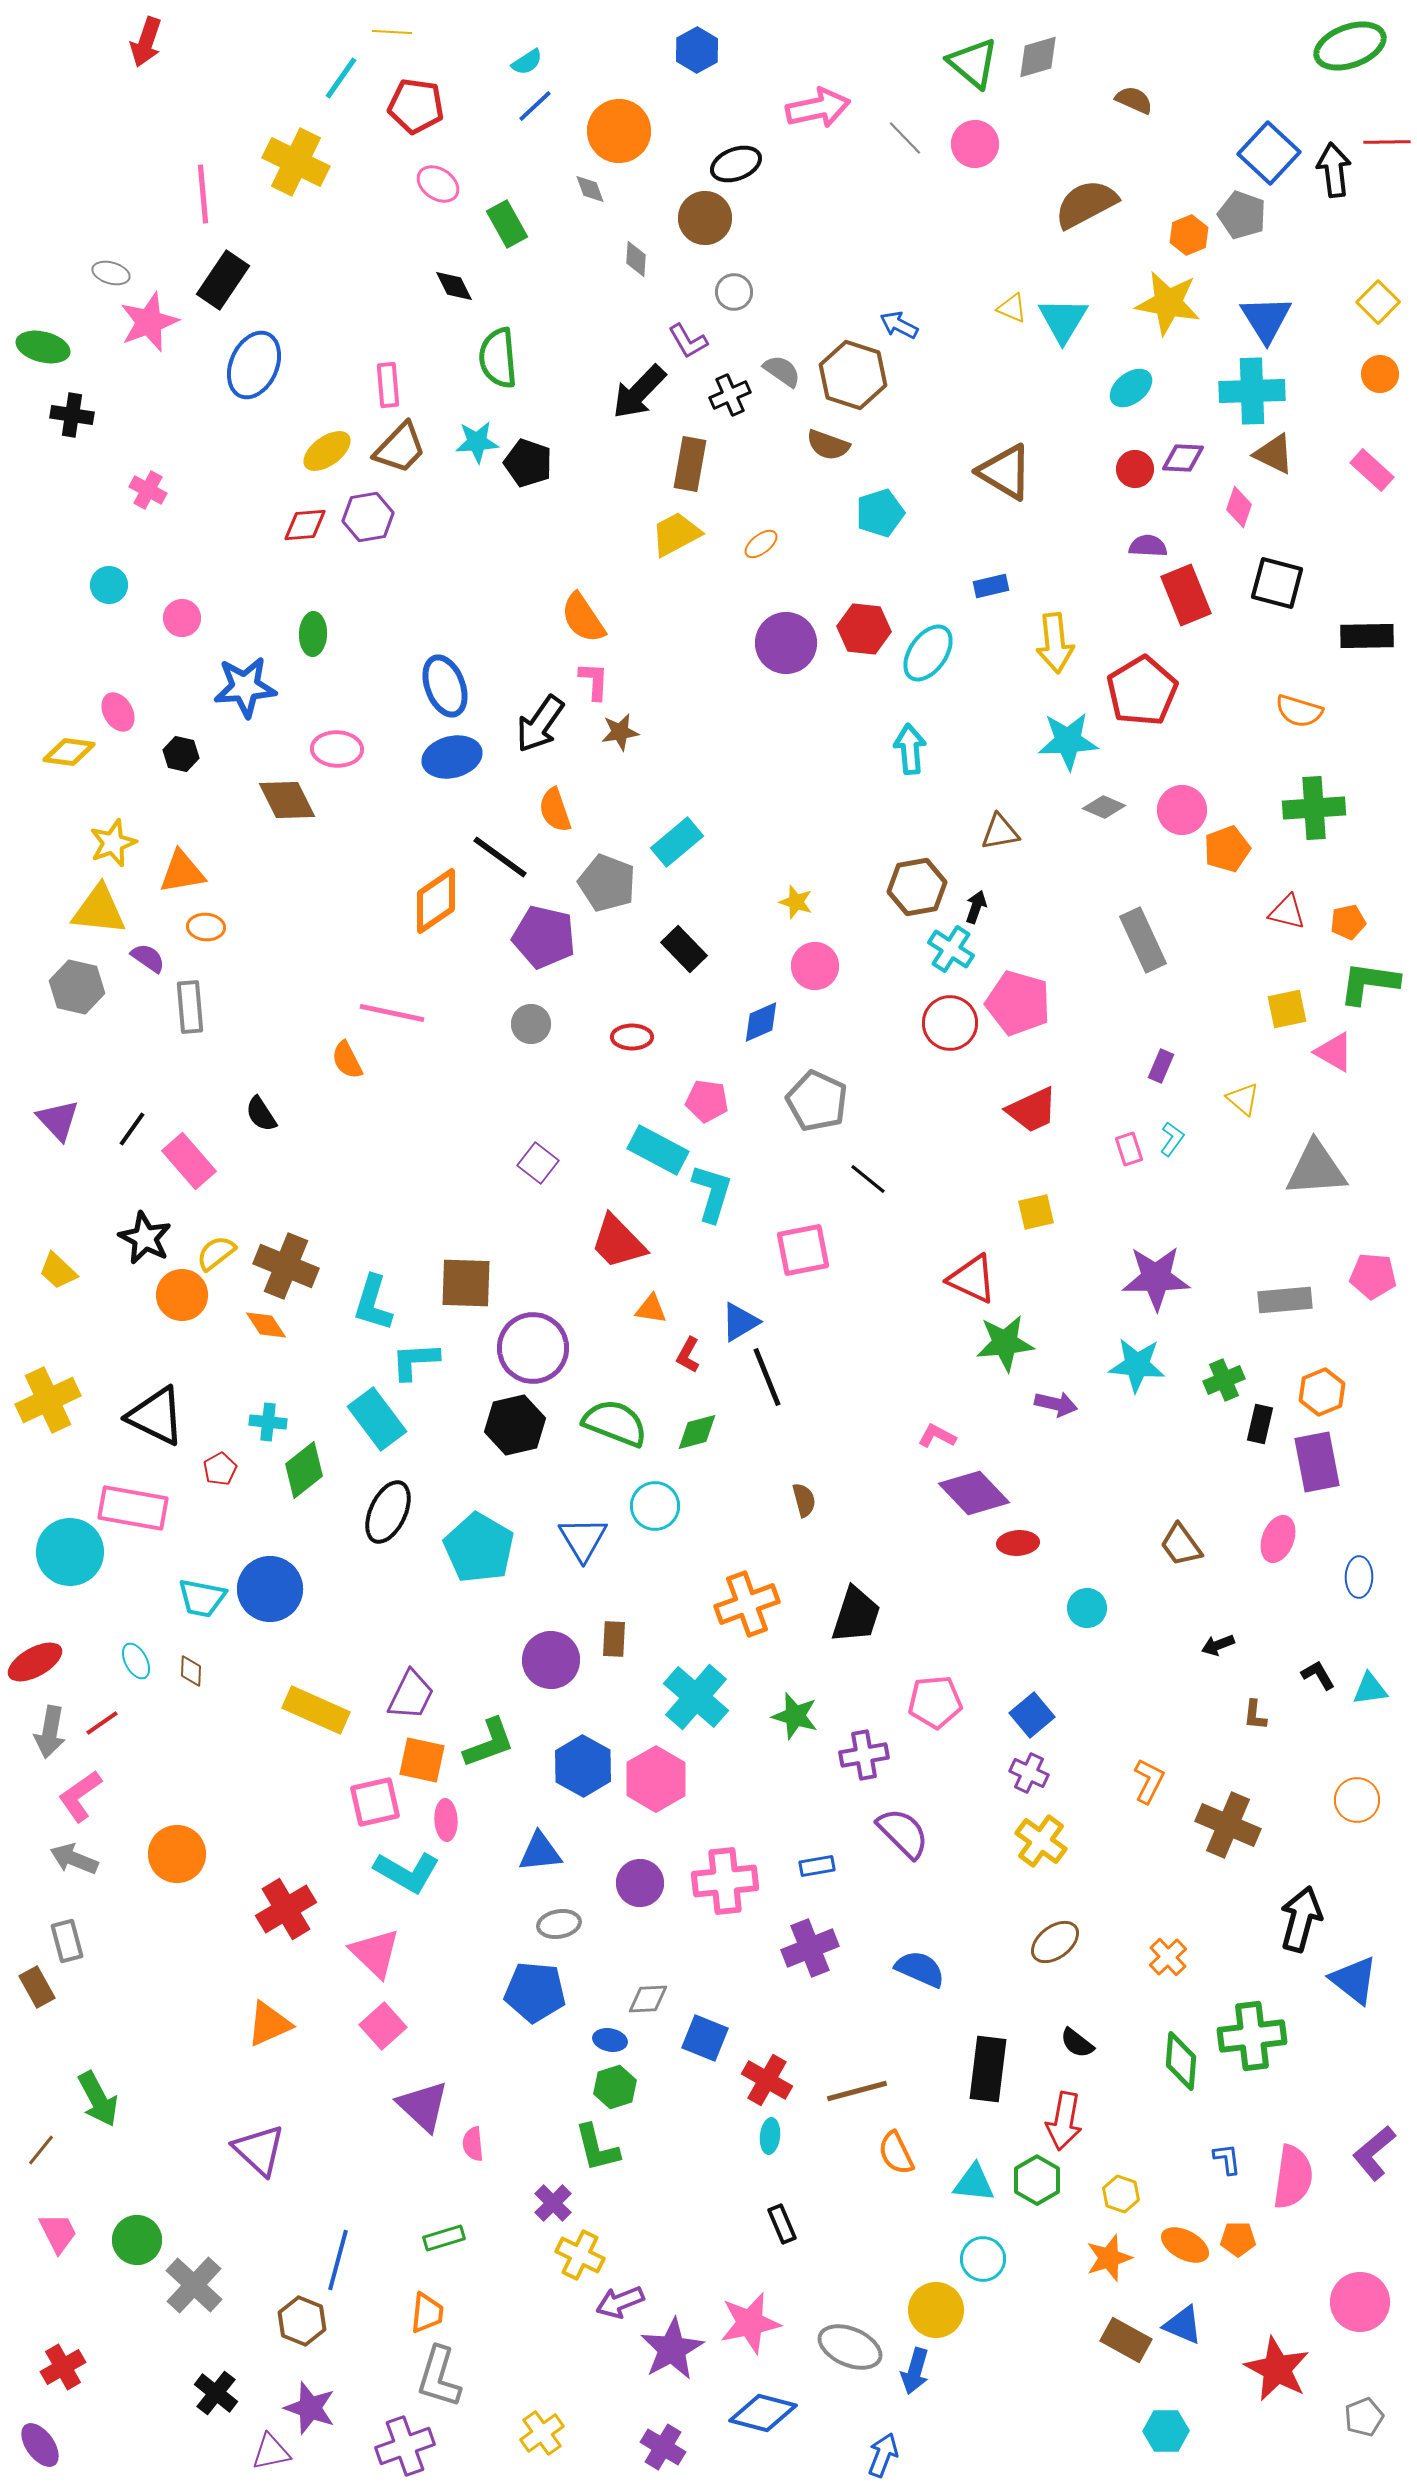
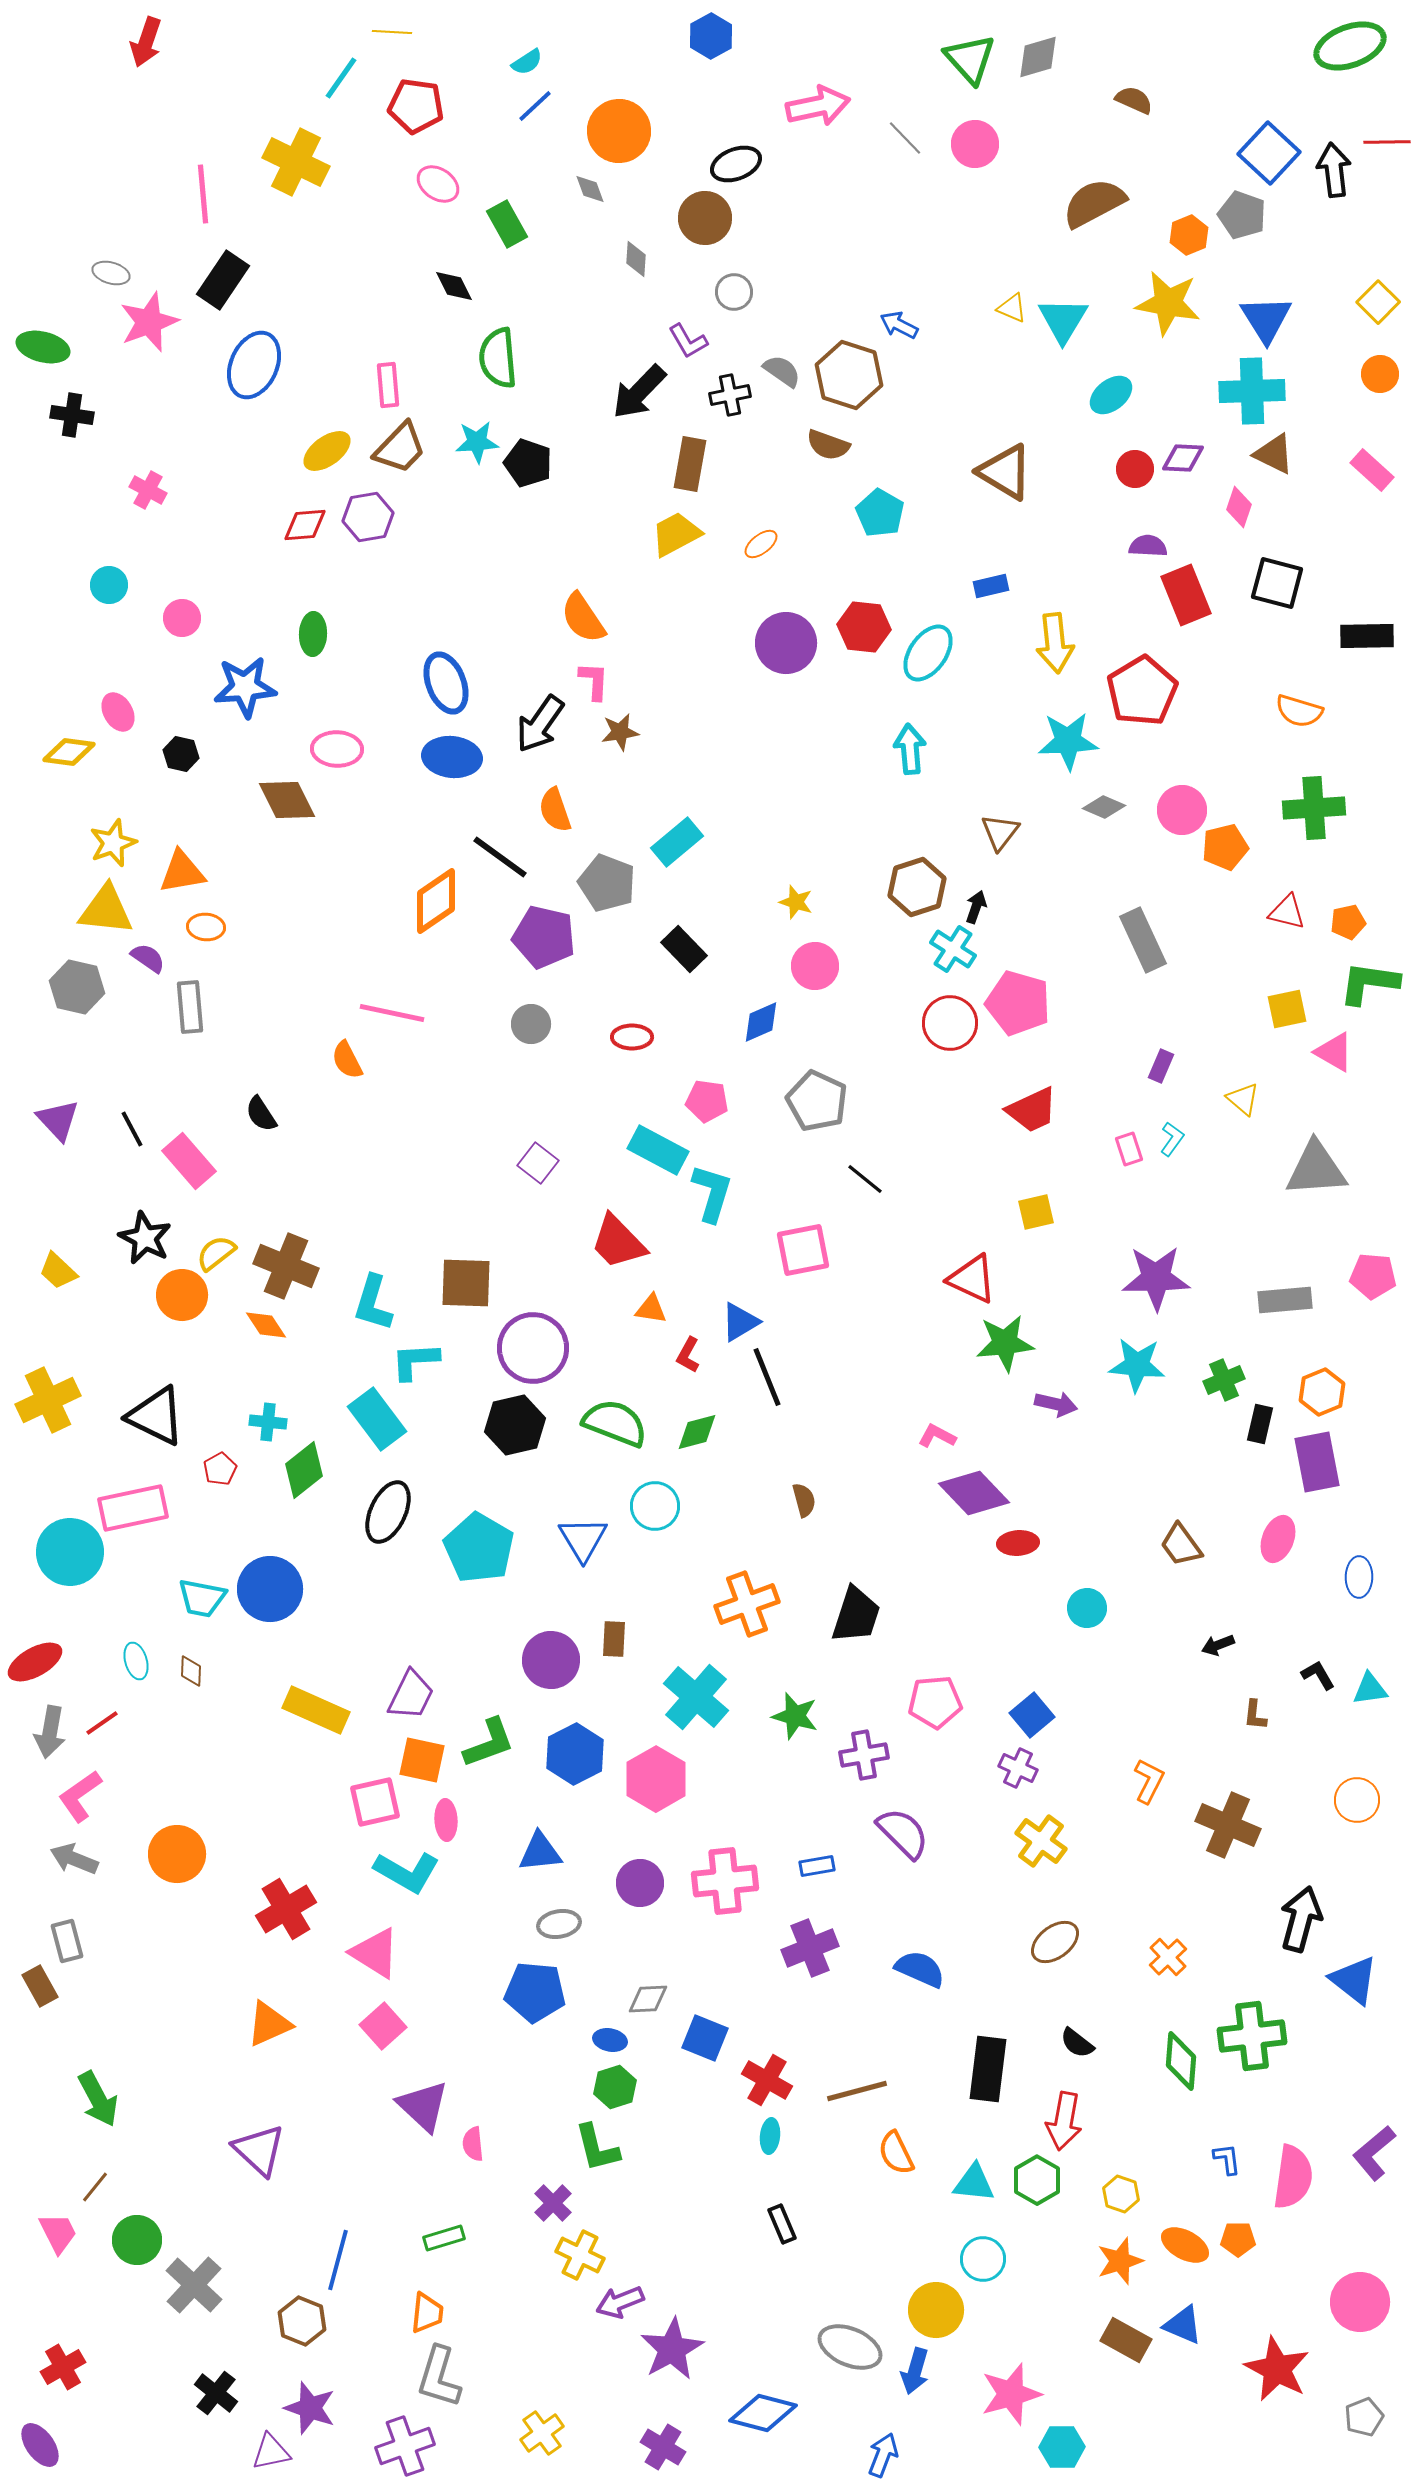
blue hexagon at (697, 50): moved 14 px right, 14 px up
green triangle at (973, 63): moved 3 px left, 4 px up; rotated 8 degrees clockwise
pink arrow at (818, 108): moved 2 px up
brown semicircle at (1086, 204): moved 8 px right, 1 px up
brown hexagon at (853, 375): moved 4 px left
cyan ellipse at (1131, 388): moved 20 px left, 7 px down
black cross at (730, 395): rotated 12 degrees clockwise
cyan pentagon at (880, 513): rotated 24 degrees counterclockwise
red hexagon at (864, 629): moved 2 px up
blue ellipse at (445, 686): moved 1 px right, 3 px up
blue ellipse at (452, 757): rotated 20 degrees clockwise
brown triangle at (1000, 832): rotated 42 degrees counterclockwise
orange pentagon at (1227, 849): moved 2 px left, 2 px up; rotated 6 degrees clockwise
brown hexagon at (917, 887): rotated 8 degrees counterclockwise
yellow triangle at (99, 910): moved 7 px right
cyan cross at (951, 949): moved 2 px right
black line at (132, 1129): rotated 63 degrees counterclockwise
black line at (868, 1179): moved 3 px left
pink rectangle at (133, 1508): rotated 22 degrees counterclockwise
cyan ellipse at (136, 1661): rotated 12 degrees clockwise
blue hexagon at (583, 1766): moved 8 px left, 12 px up; rotated 4 degrees clockwise
purple cross at (1029, 1773): moved 11 px left, 5 px up
pink triangle at (375, 1953): rotated 12 degrees counterclockwise
brown rectangle at (37, 1987): moved 3 px right, 1 px up
brown line at (41, 2150): moved 54 px right, 37 px down
orange star at (1109, 2258): moved 11 px right, 3 px down
pink star at (750, 2323): moved 261 px right, 71 px down; rotated 4 degrees counterclockwise
cyan hexagon at (1166, 2431): moved 104 px left, 16 px down
